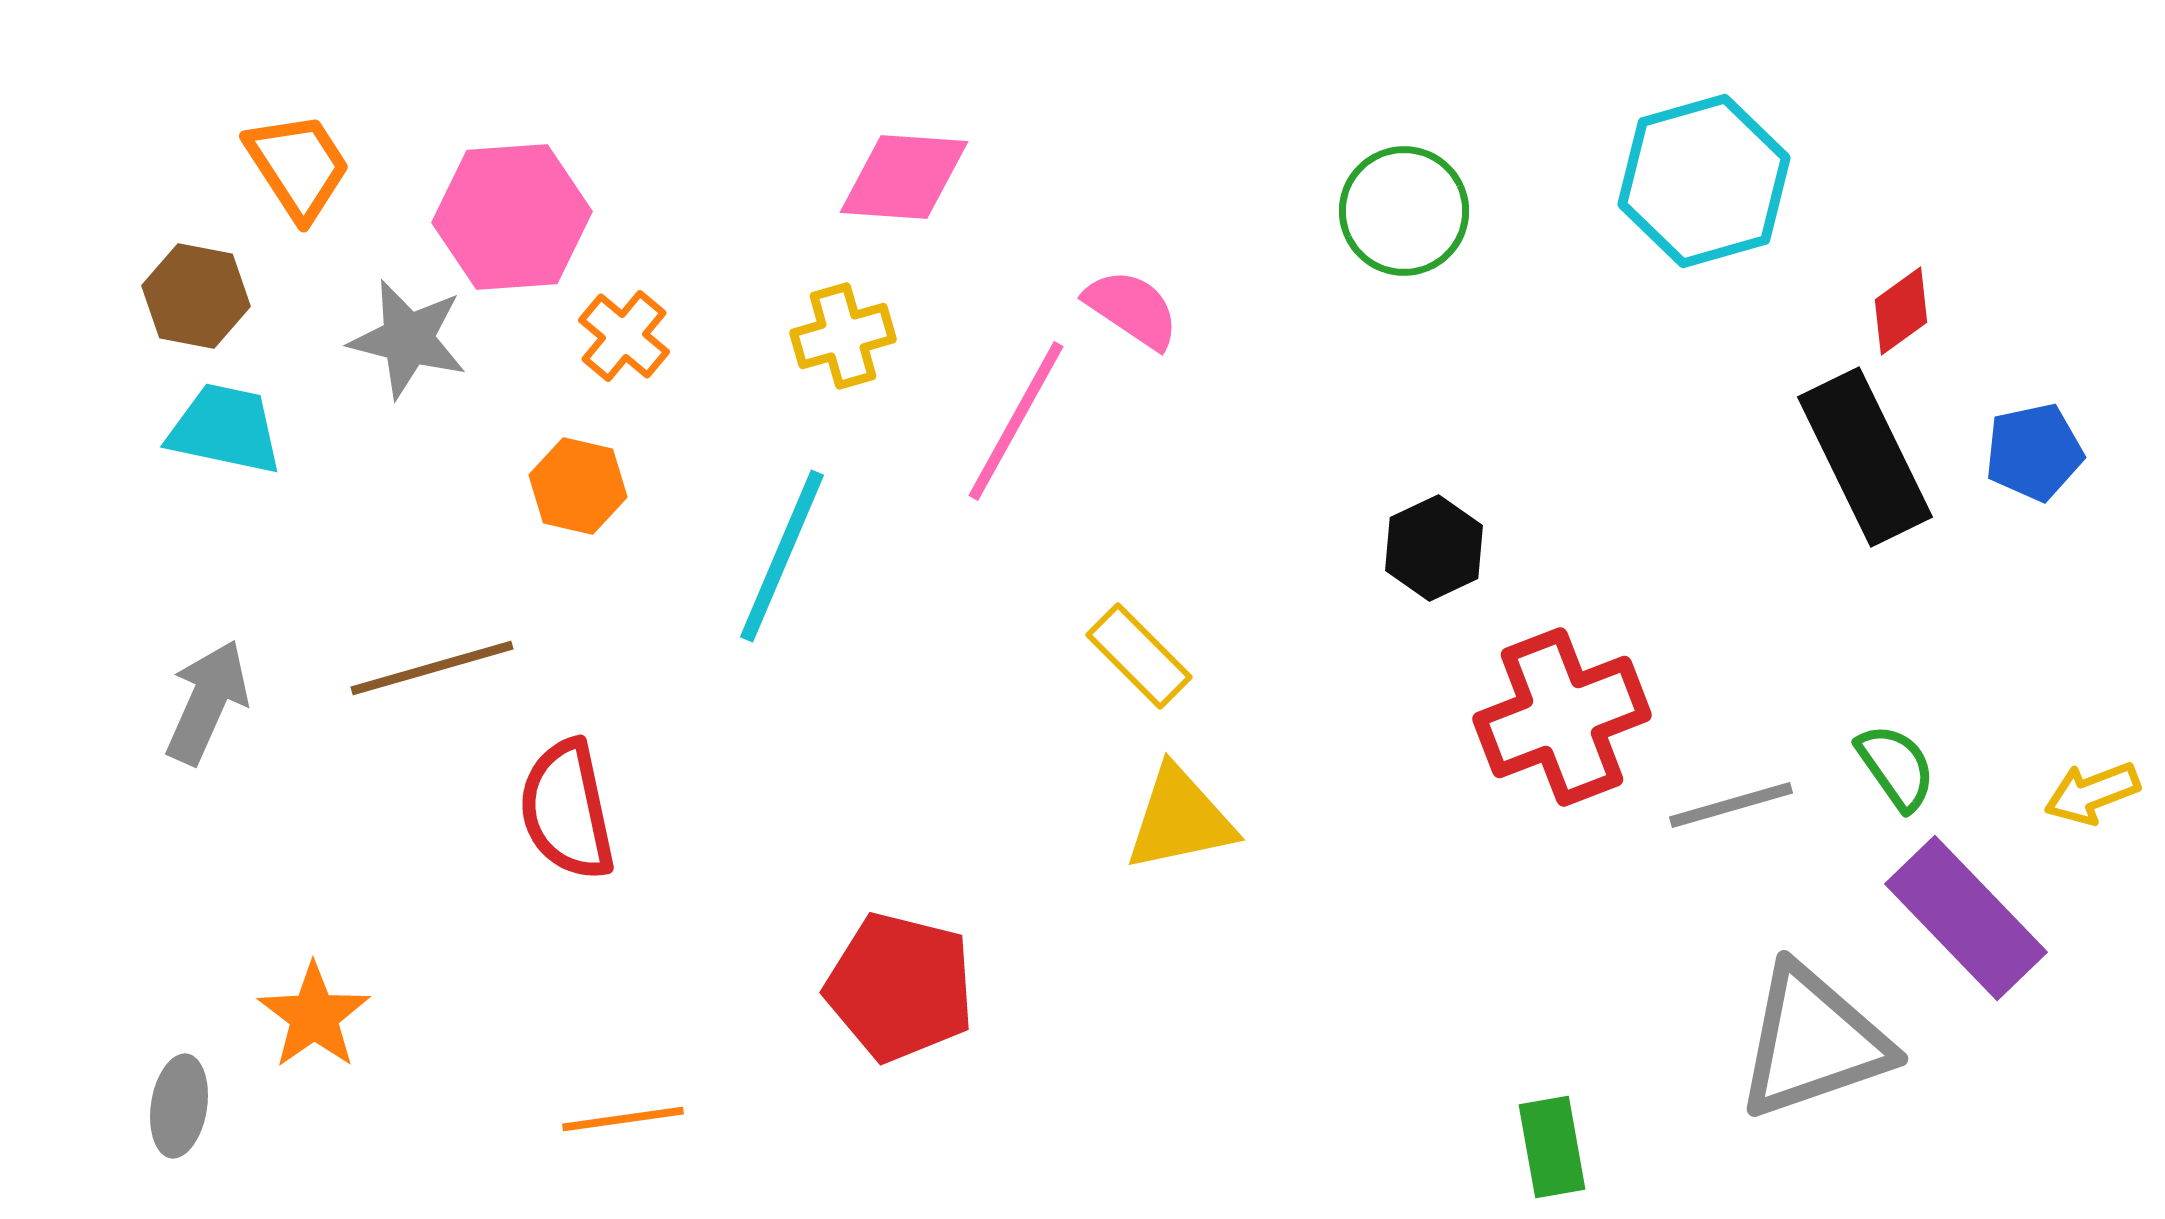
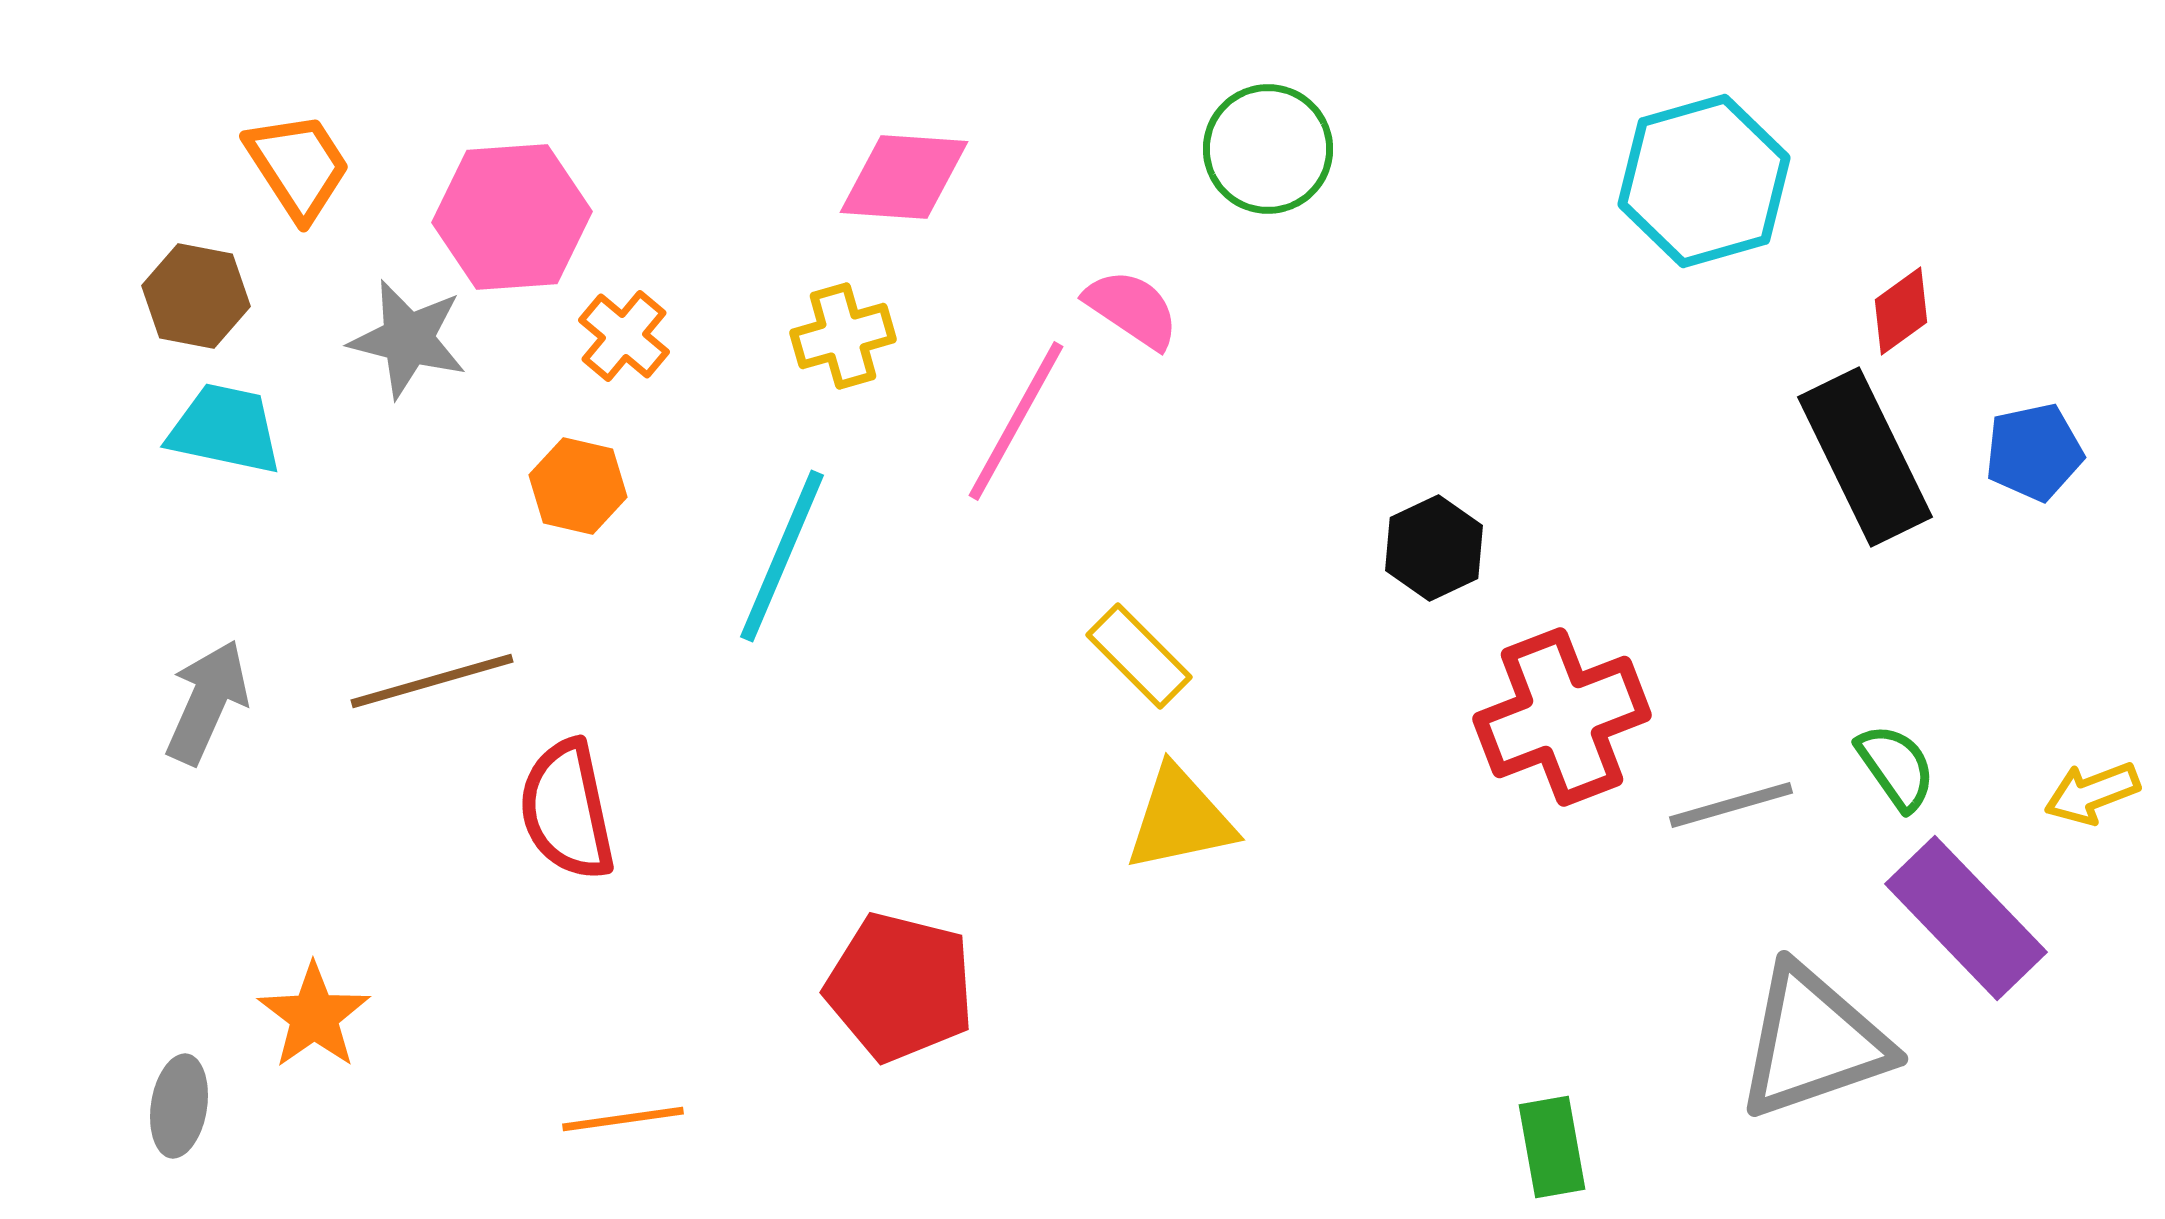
green circle: moved 136 px left, 62 px up
brown line: moved 13 px down
